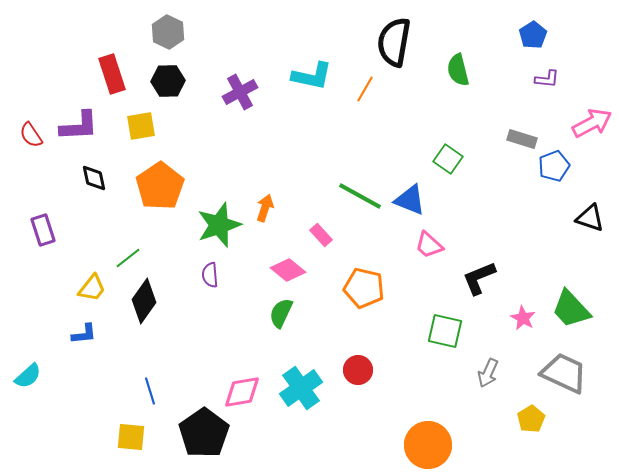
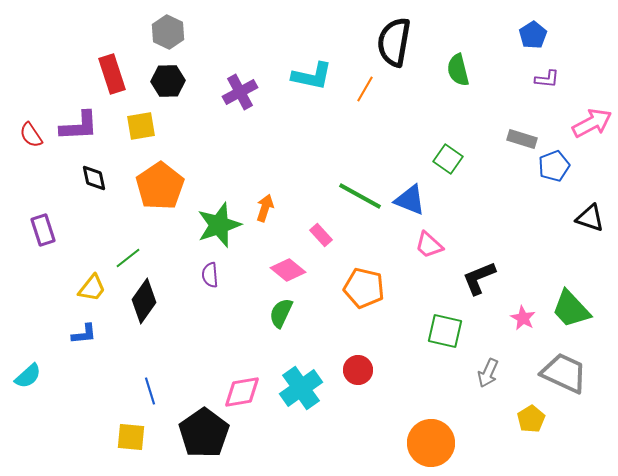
orange circle at (428, 445): moved 3 px right, 2 px up
